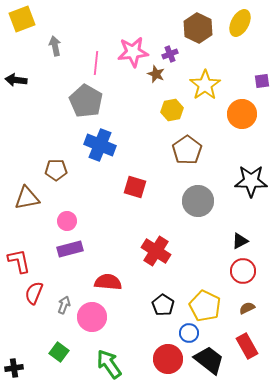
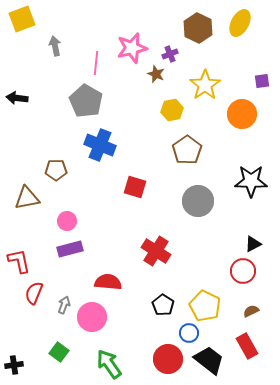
pink star at (133, 52): moved 1 px left, 4 px up; rotated 8 degrees counterclockwise
black arrow at (16, 80): moved 1 px right, 18 px down
black triangle at (240, 241): moved 13 px right, 3 px down
brown semicircle at (247, 308): moved 4 px right, 3 px down
black cross at (14, 368): moved 3 px up
